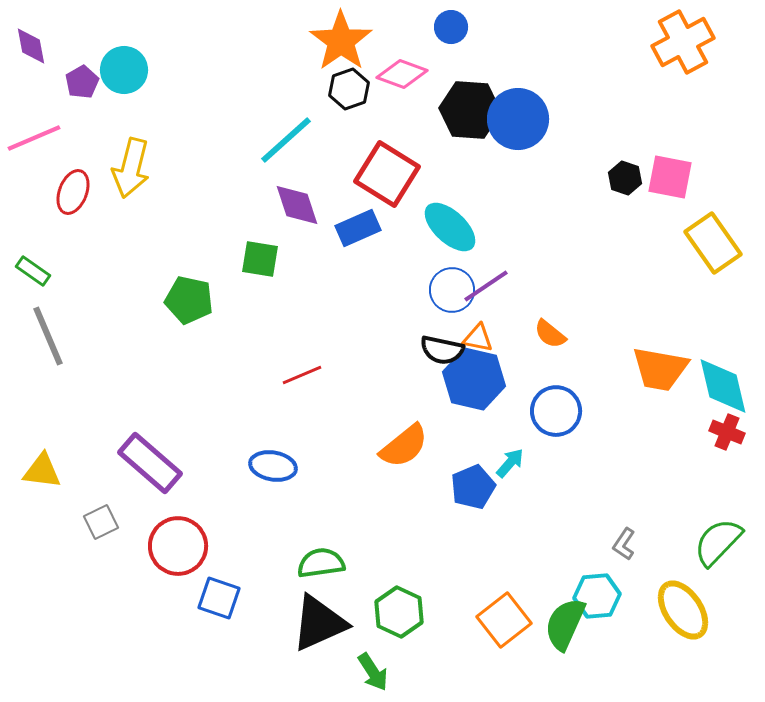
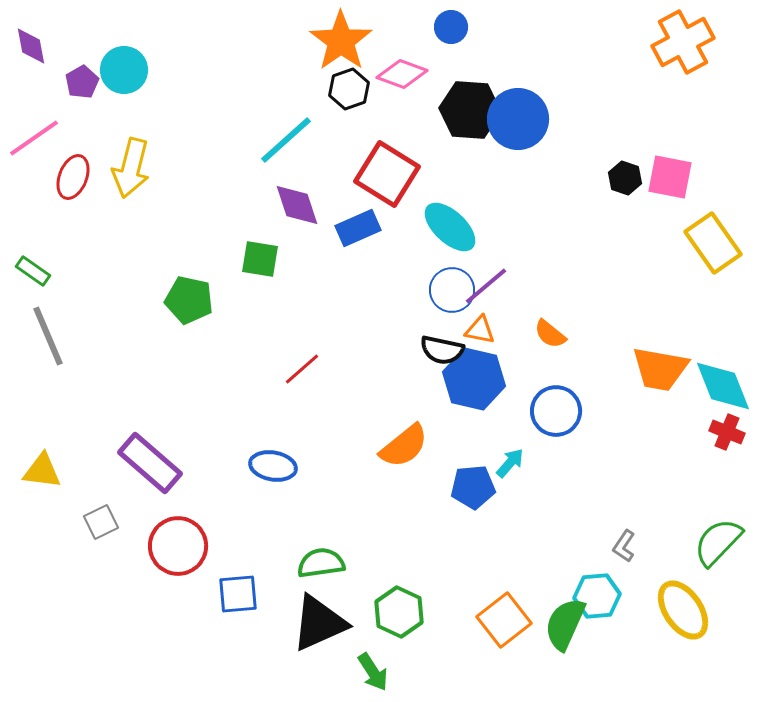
pink line at (34, 138): rotated 12 degrees counterclockwise
red ellipse at (73, 192): moved 15 px up
purple line at (486, 286): rotated 6 degrees counterclockwise
orange triangle at (478, 338): moved 2 px right, 8 px up
red line at (302, 375): moved 6 px up; rotated 18 degrees counterclockwise
cyan diamond at (723, 386): rotated 8 degrees counterclockwise
blue pentagon at (473, 487): rotated 18 degrees clockwise
gray L-shape at (624, 544): moved 2 px down
blue square at (219, 598): moved 19 px right, 4 px up; rotated 24 degrees counterclockwise
